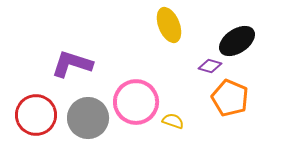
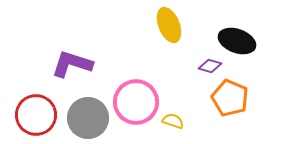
black ellipse: rotated 54 degrees clockwise
